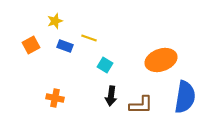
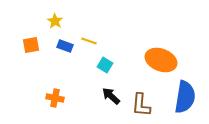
yellow star: rotated 21 degrees counterclockwise
yellow line: moved 3 px down
orange square: rotated 18 degrees clockwise
orange ellipse: rotated 40 degrees clockwise
black arrow: rotated 126 degrees clockwise
brown L-shape: rotated 95 degrees clockwise
